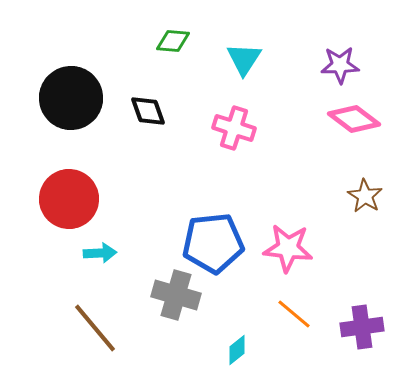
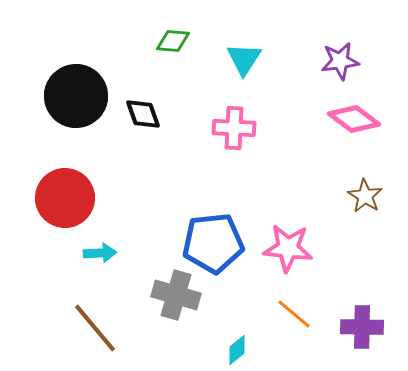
purple star: moved 4 px up; rotated 6 degrees counterclockwise
black circle: moved 5 px right, 2 px up
black diamond: moved 5 px left, 3 px down
pink cross: rotated 15 degrees counterclockwise
red circle: moved 4 px left, 1 px up
purple cross: rotated 9 degrees clockwise
